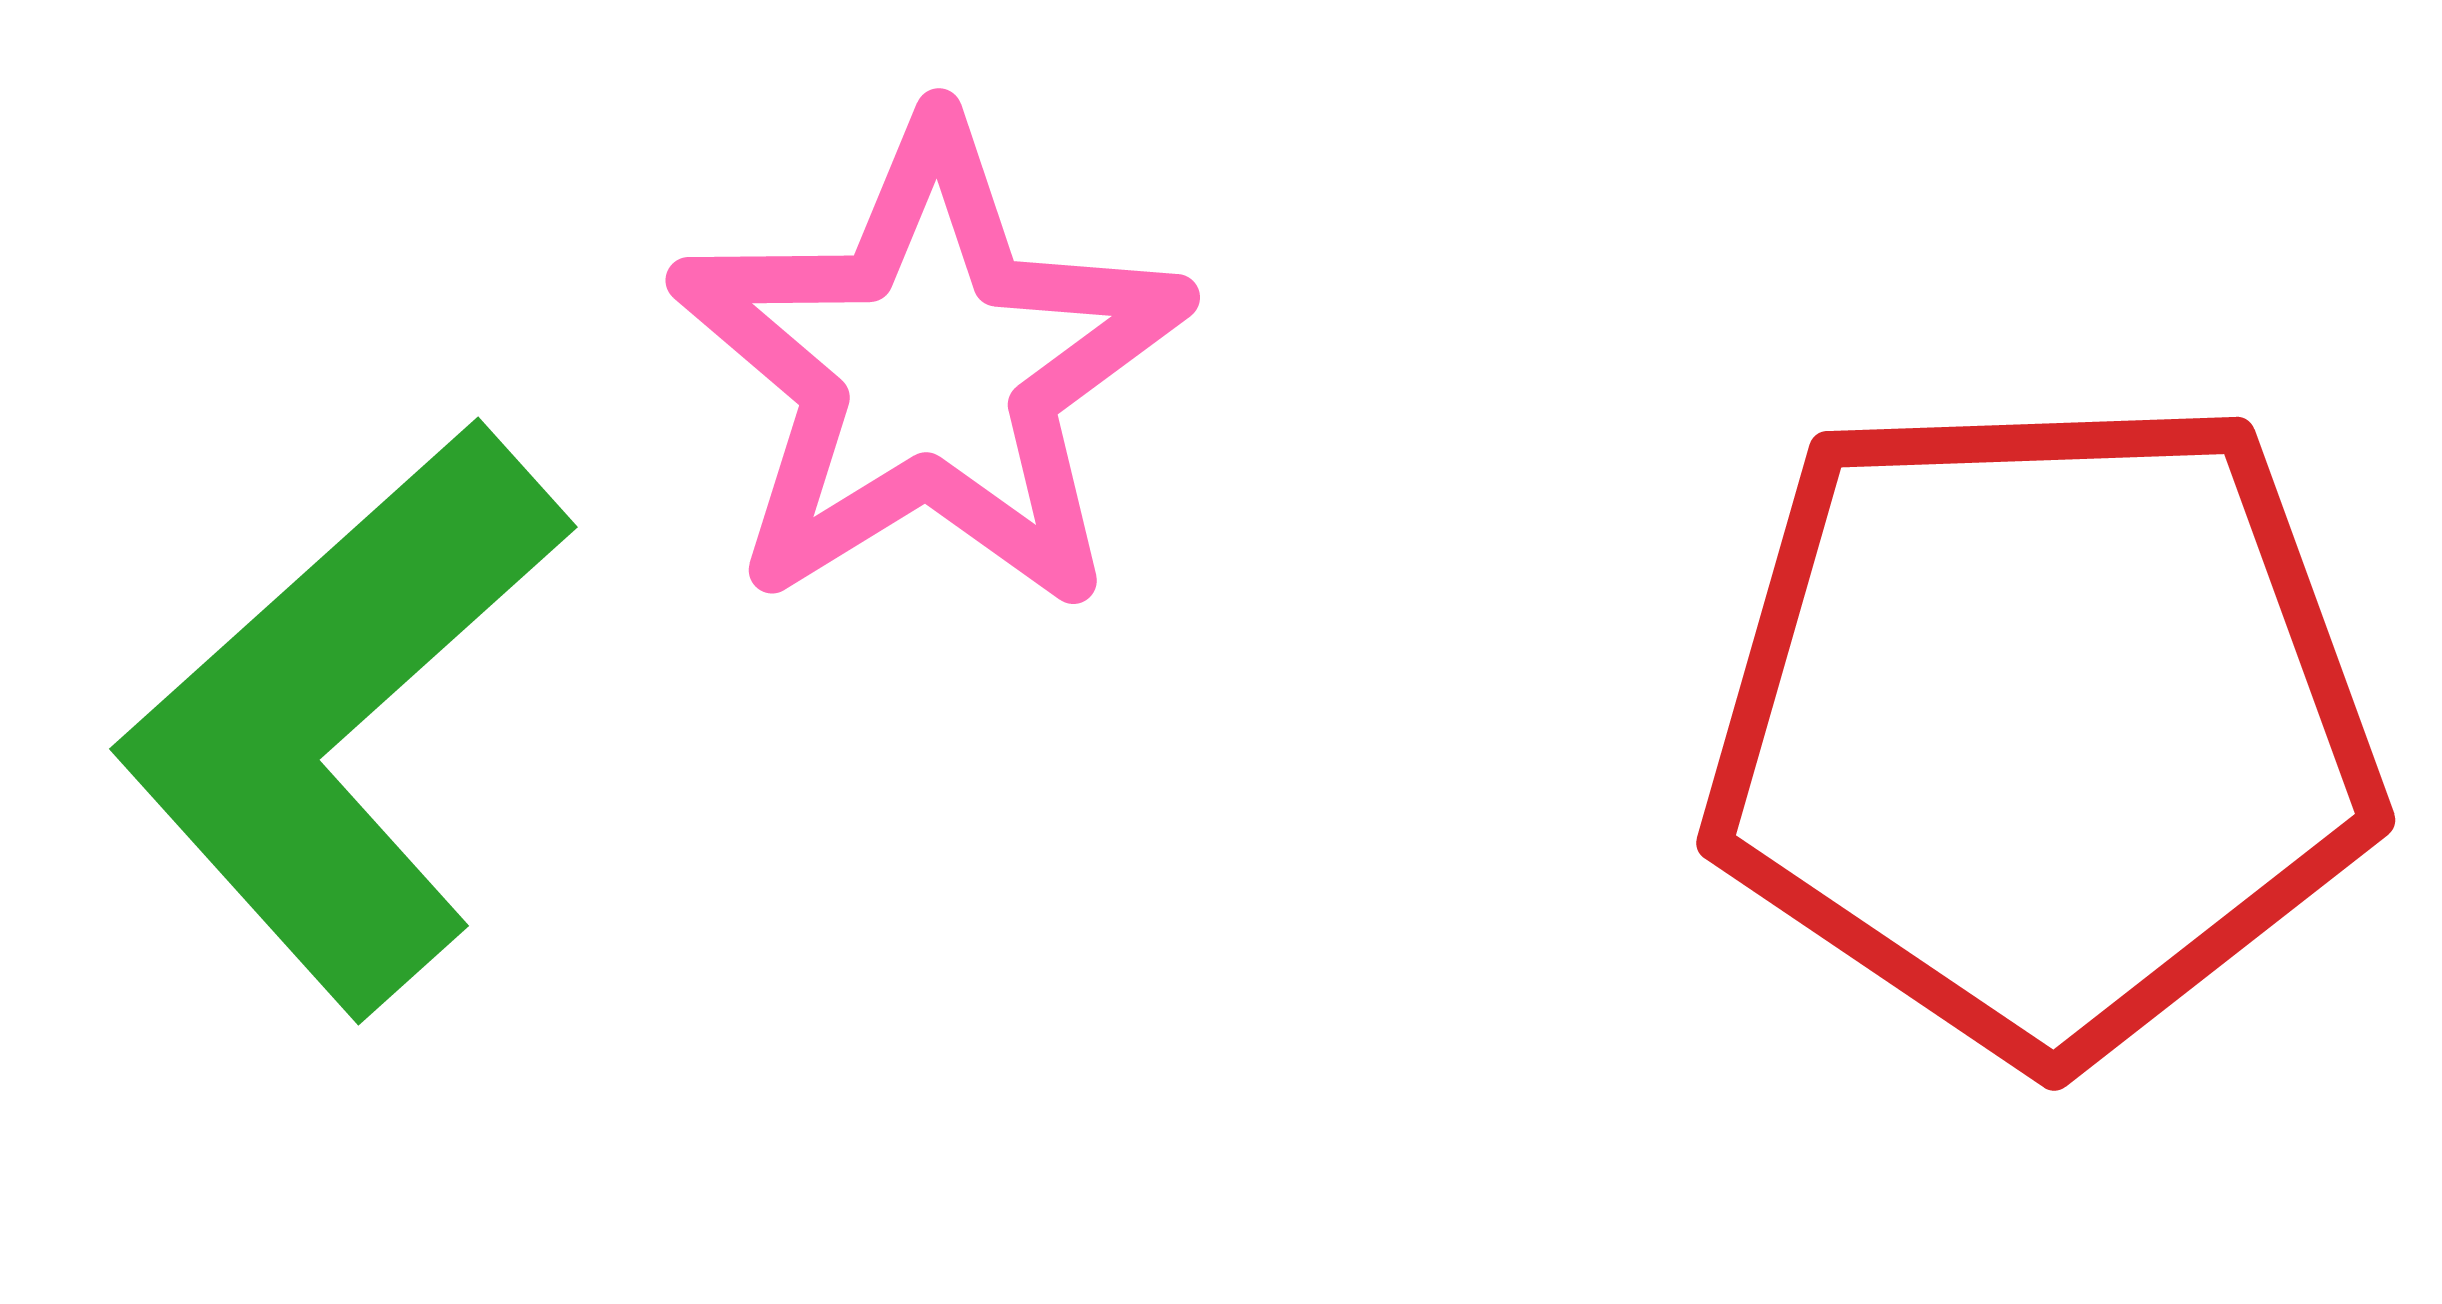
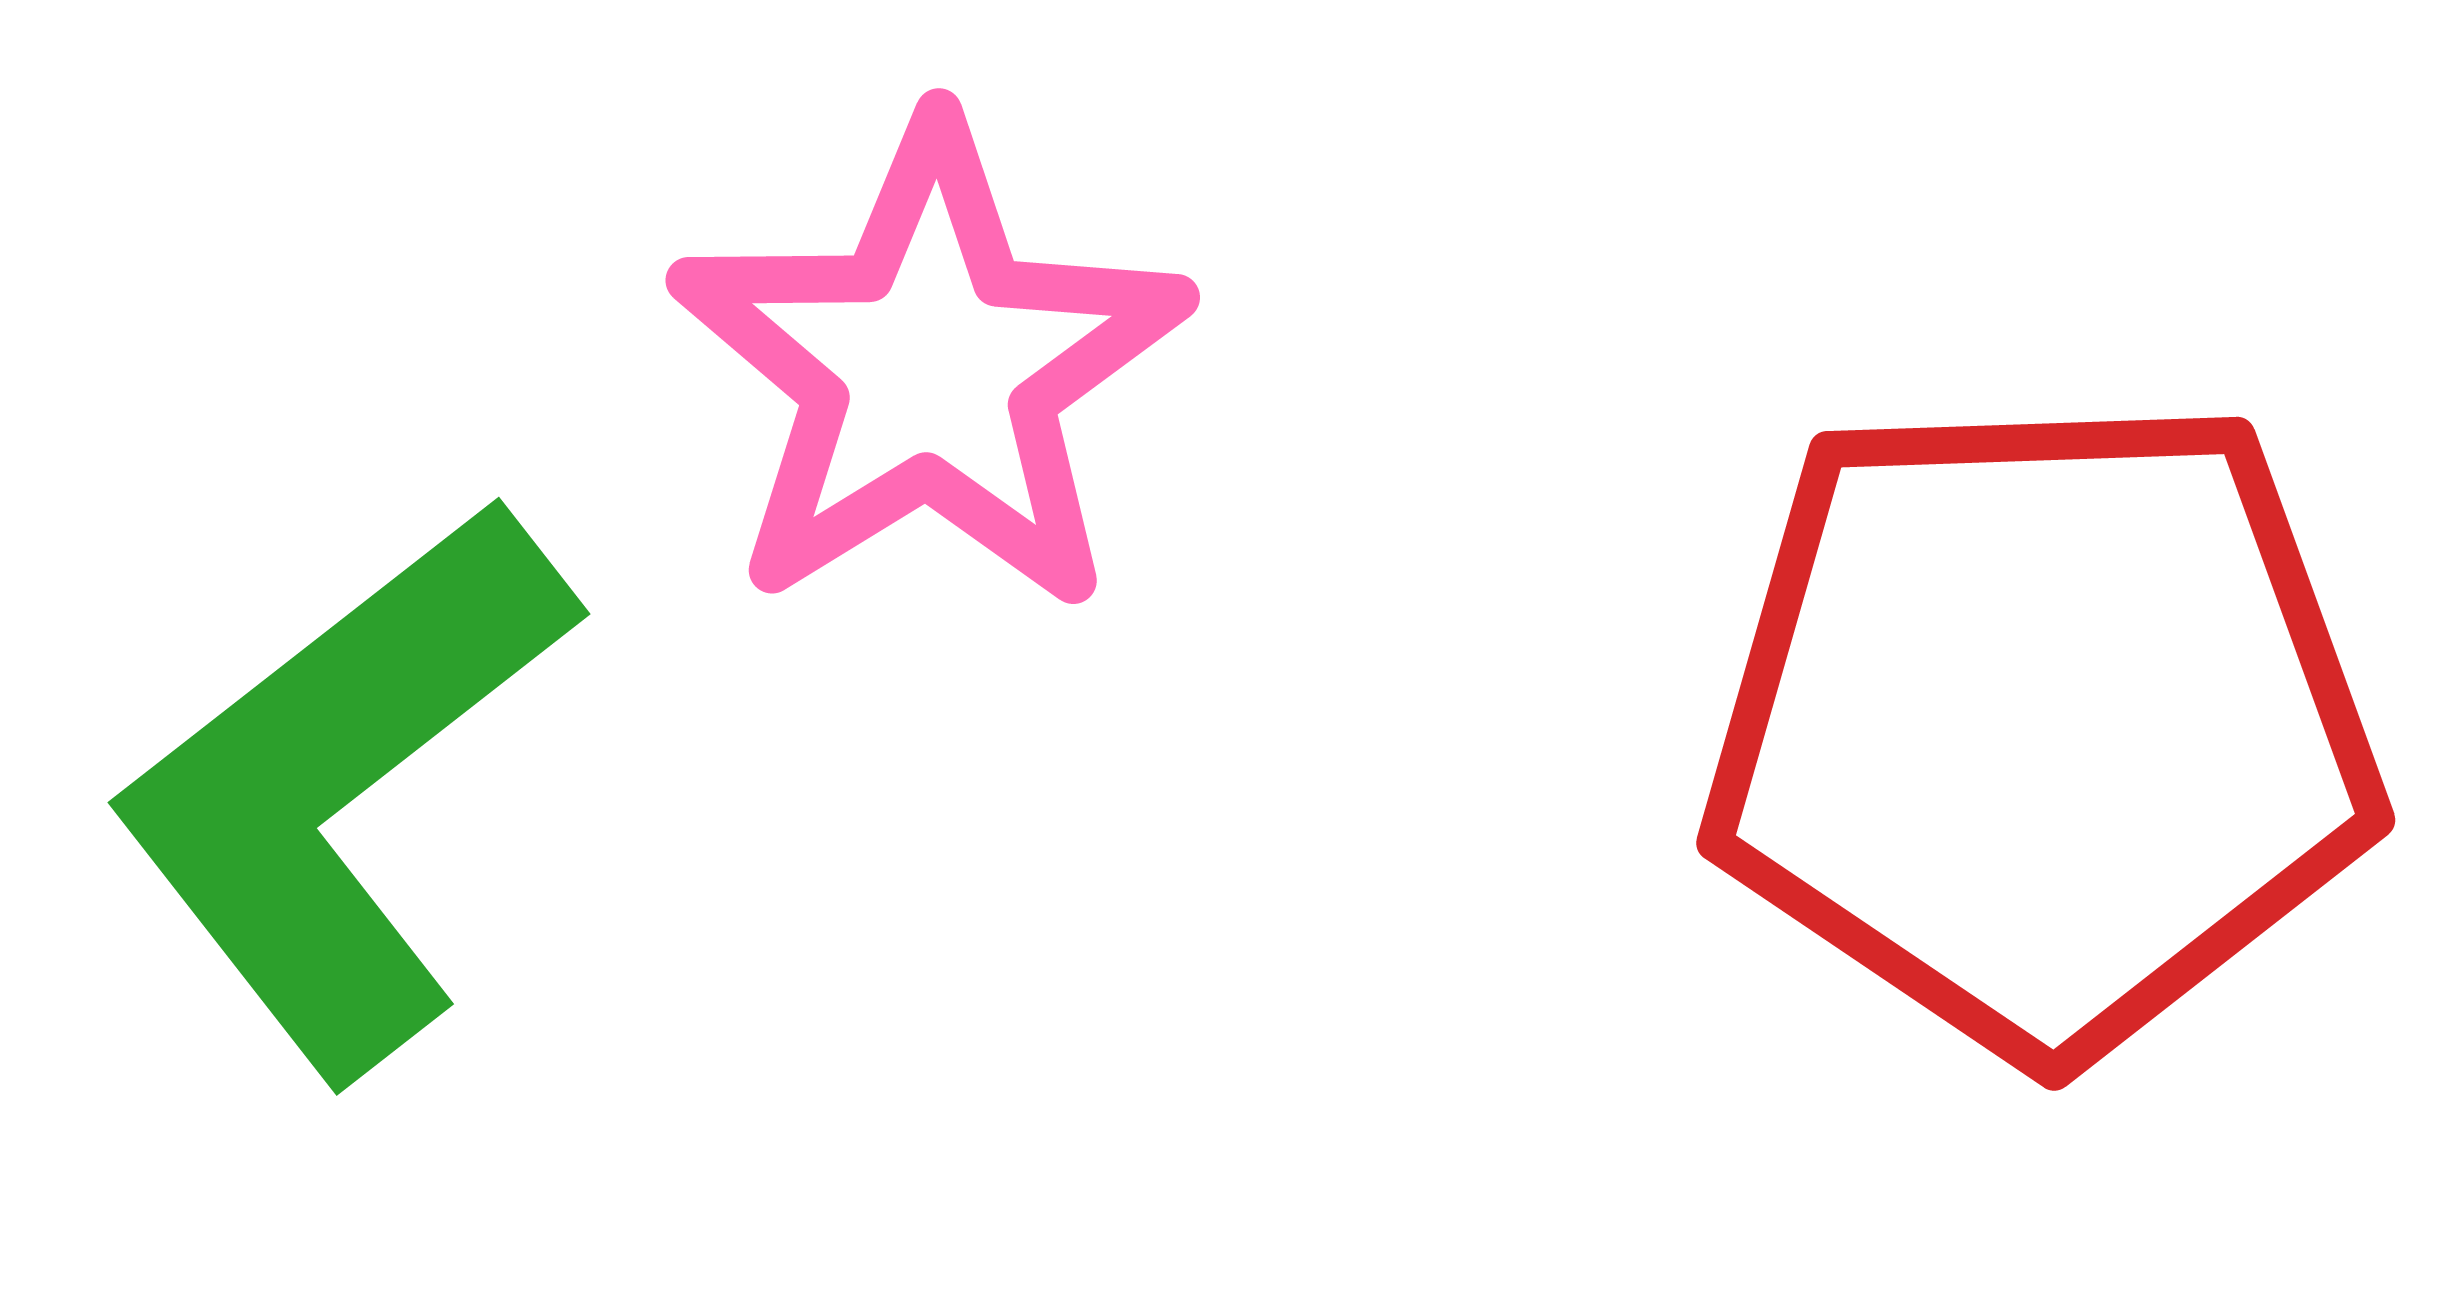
green L-shape: moved 70 px down; rotated 4 degrees clockwise
